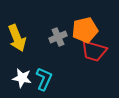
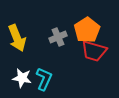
orange pentagon: moved 2 px right; rotated 20 degrees counterclockwise
